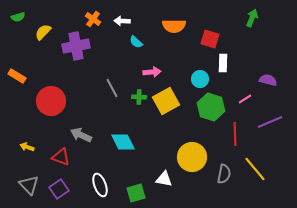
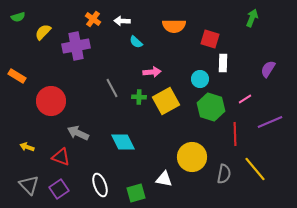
purple semicircle: moved 11 px up; rotated 72 degrees counterclockwise
gray arrow: moved 3 px left, 2 px up
